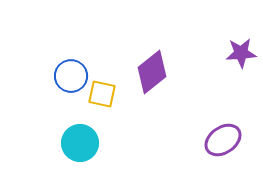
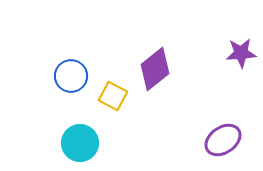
purple diamond: moved 3 px right, 3 px up
yellow square: moved 11 px right, 2 px down; rotated 16 degrees clockwise
